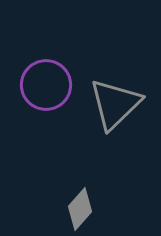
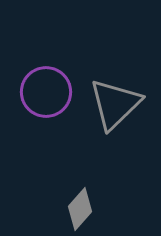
purple circle: moved 7 px down
